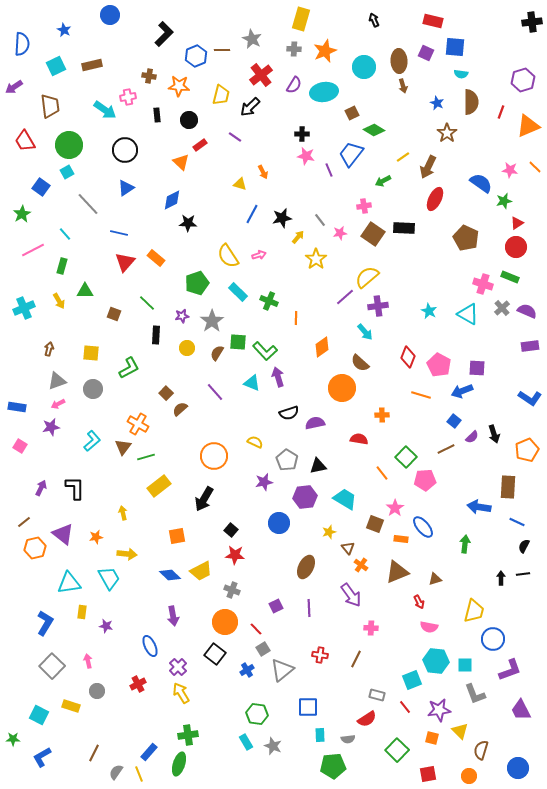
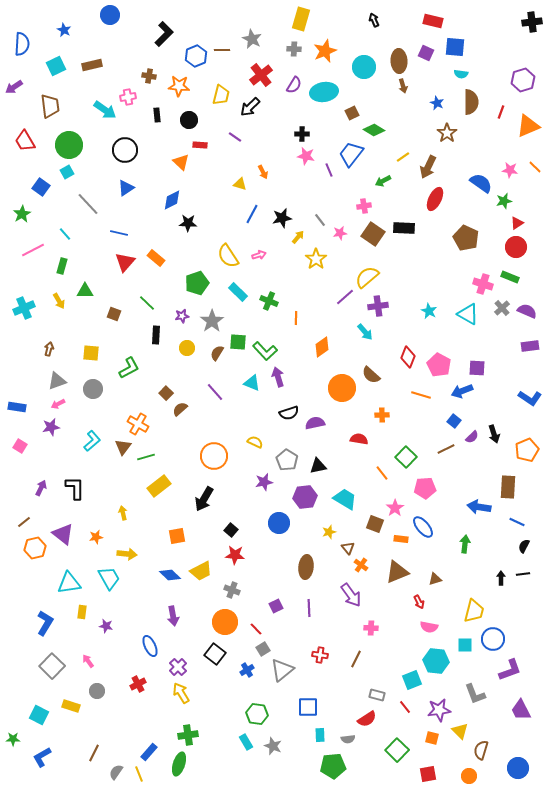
red rectangle at (200, 145): rotated 40 degrees clockwise
brown semicircle at (360, 363): moved 11 px right, 12 px down
pink pentagon at (425, 480): moved 8 px down
brown ellipse at (306, 567): rotated 20 degrees counterclockwise
pink arrow at (88, 661): rotated 24 degrees counterclockwise
cyan square at (465, 665): moved 20 px up
